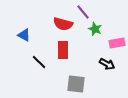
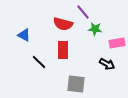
green star: rotated 16 degrees counterclockwise
